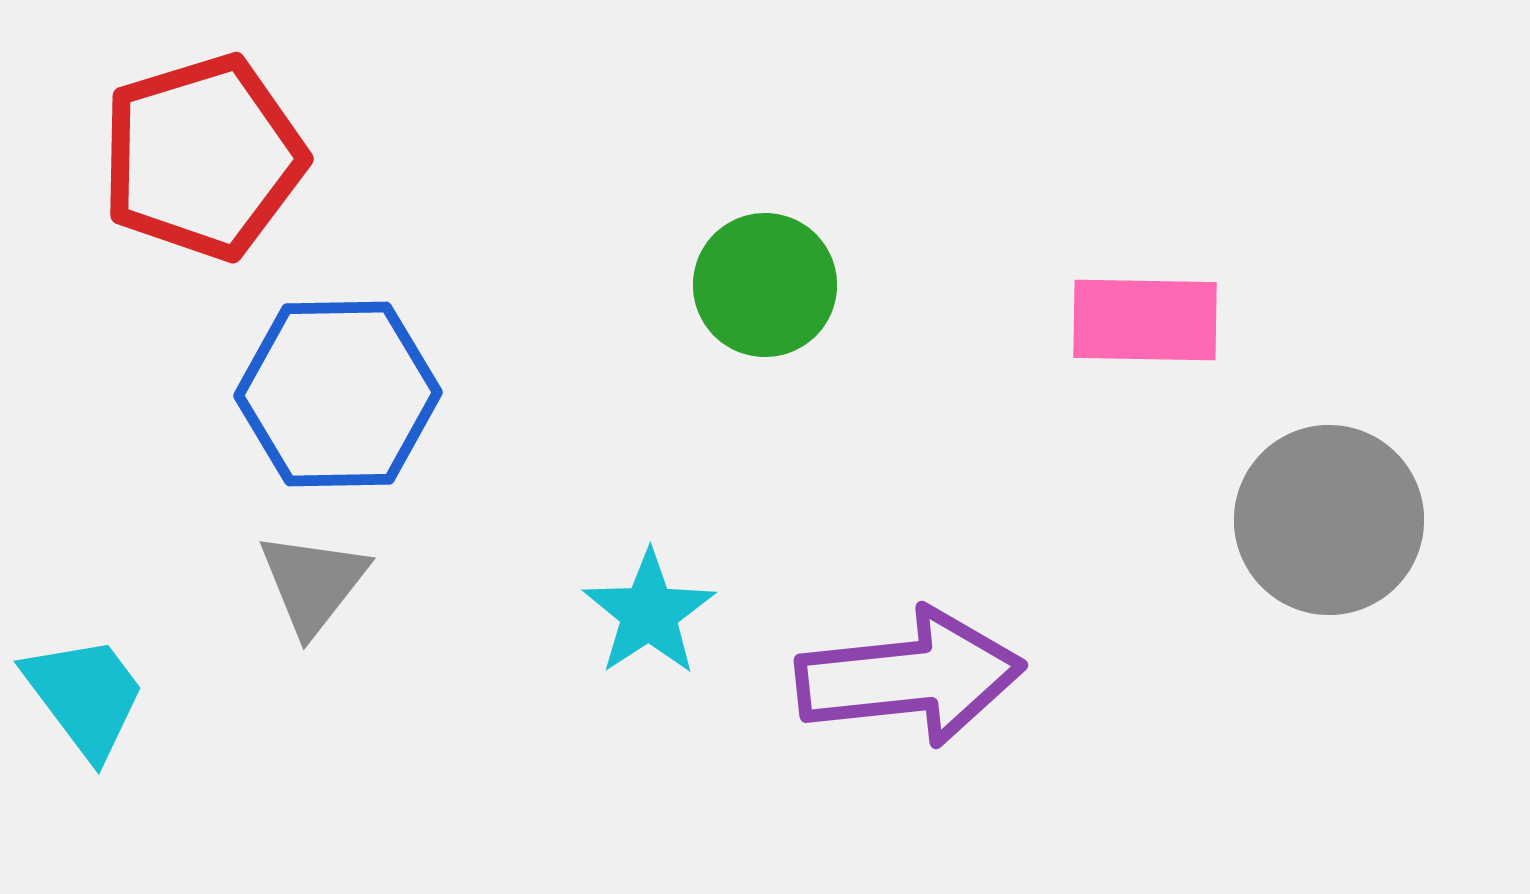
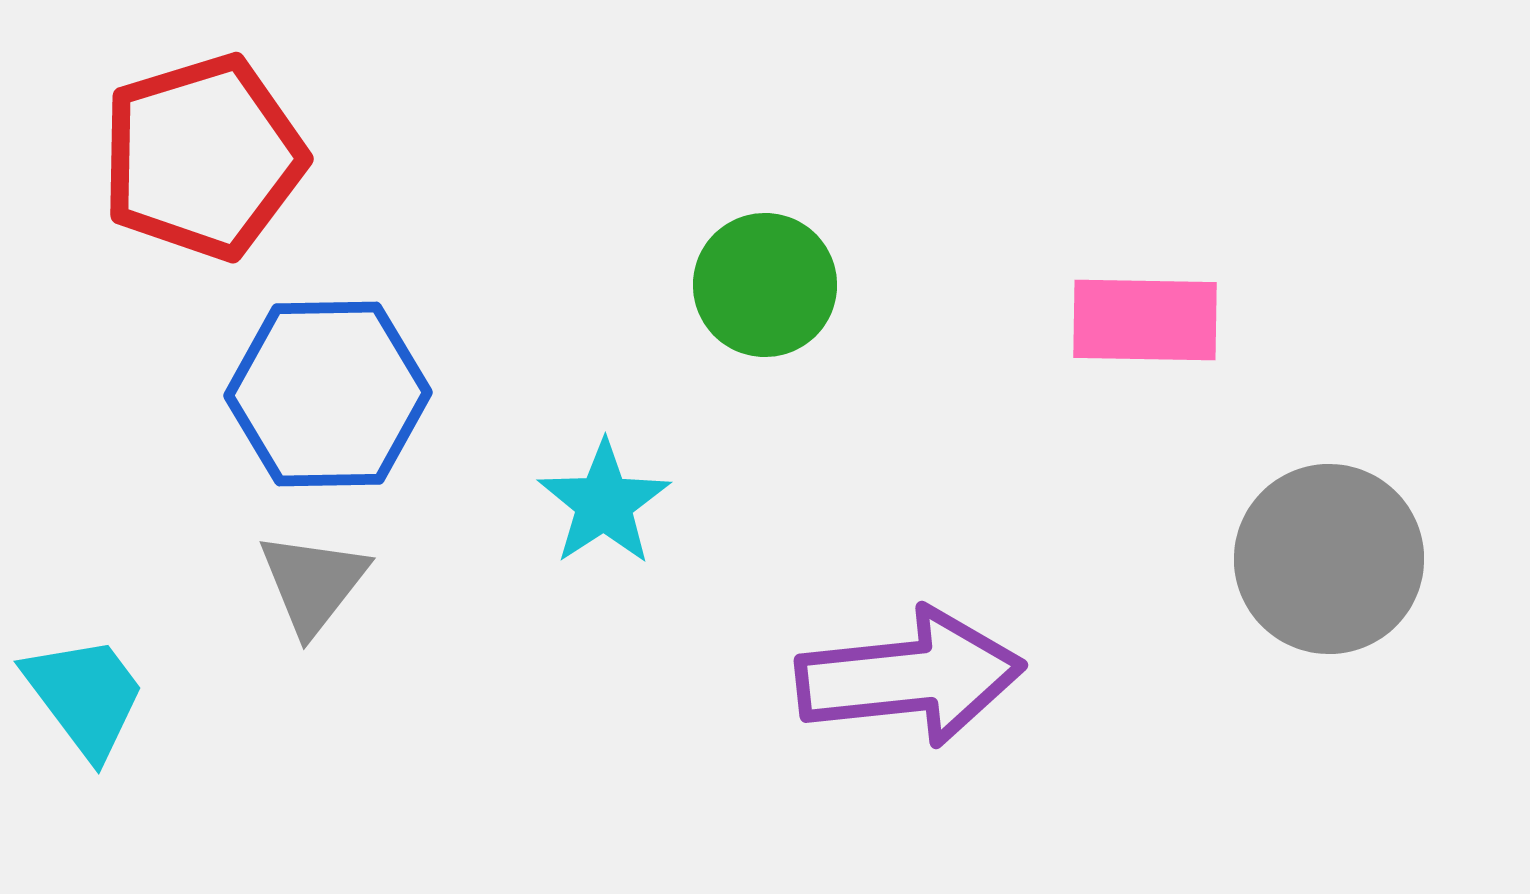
blue hexagon: moved 10 px left
gray circle: moved 39 px down
cyan star: moved 45 px left, 110 px up
